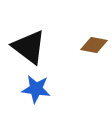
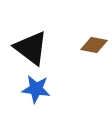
black triangle: moved 2 px right, 1 px down
